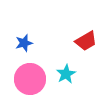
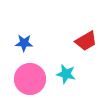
blue star: rotated 18 degrees clockwise
cyan star: rotated 30 degrees counterclockwise
